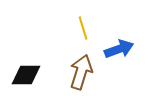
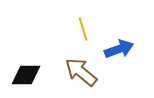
yellow line: moved 1 px down
brown arrow: rotated 68 degrees counterclockwise
